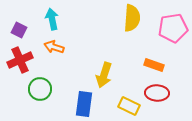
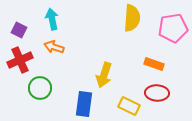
orange rectangle: moved 1 px up
green circle: moved 1 px up
